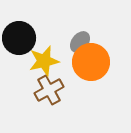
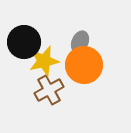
black circle: moved 5 px right, 4 px down
gray ellipse: rotated 15 degrees counterclockwise
orange circle: moved 7 px left, 3 px down
